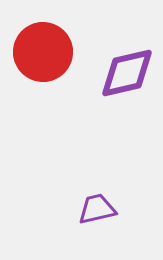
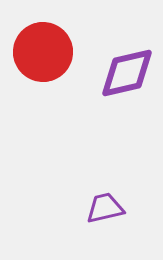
purple trapezoid: moved 8 px right, 1 px up
